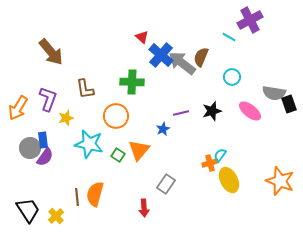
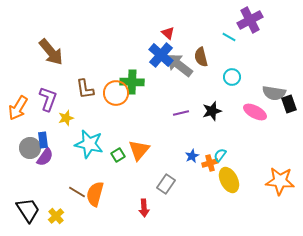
red triangle: moved 26 px right, 4 px up
brown semicircle: rotated 36 degrees counterclockwise
gray arrow: moved 3 px left, 2 px down
pink ellipse: moved 5 px right, 1 px down; rotated 10 degrees counterclockwise
orange circle: moved 23 px up
blue star: moved 29 px right, 27 px down
green square: rotated 24 degrees clockwise
orange star: rotated 16 degrees counterclockwise
brown line: moved 5 px up; rotated 54 degrees counterclockwise
